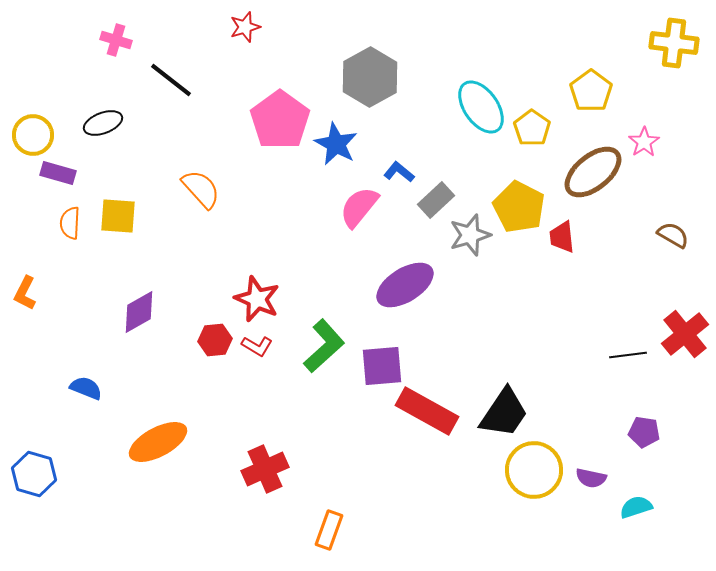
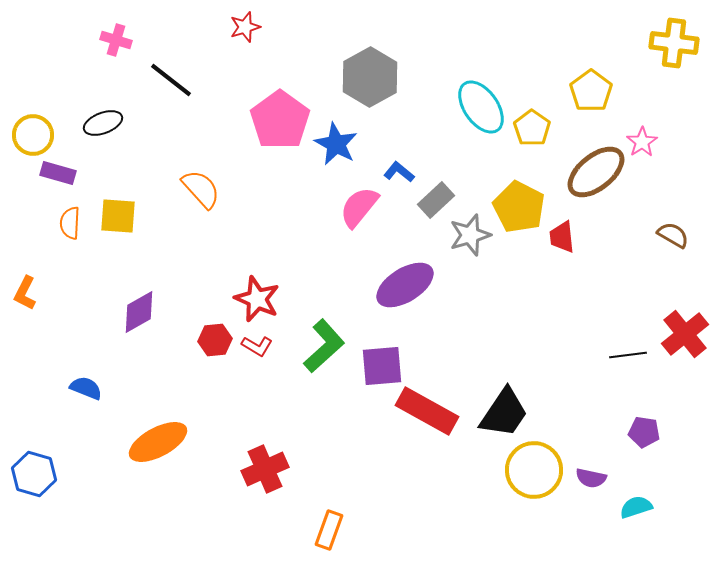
pink star at (644, 142): moved 2 px left
brown ellipse at (593, 172): moved 3 px right
